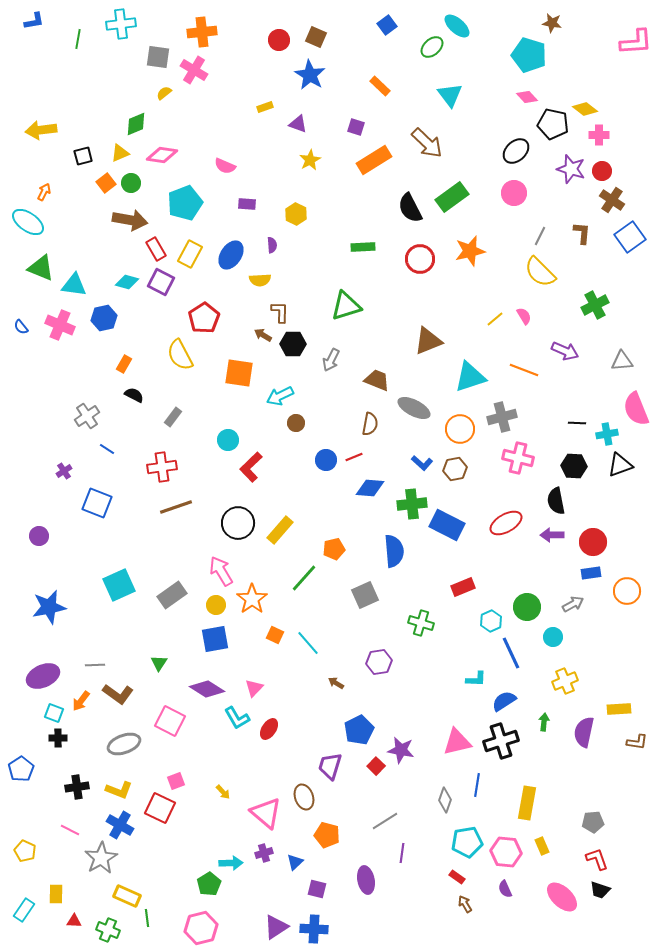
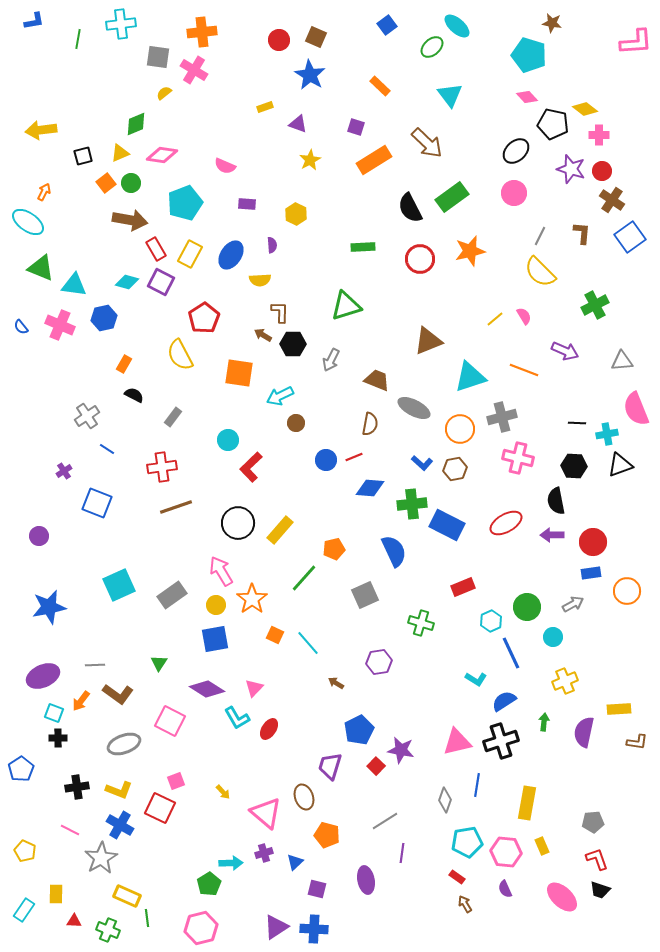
blue semicircle at (394, 551): rotated 20 degrees counterclockwise
cyan L-shape at (476, 679): rotated 30 degrees clockwise
